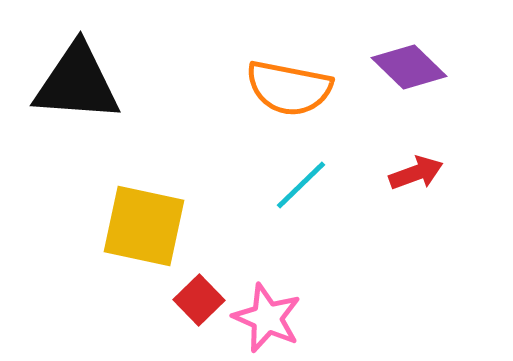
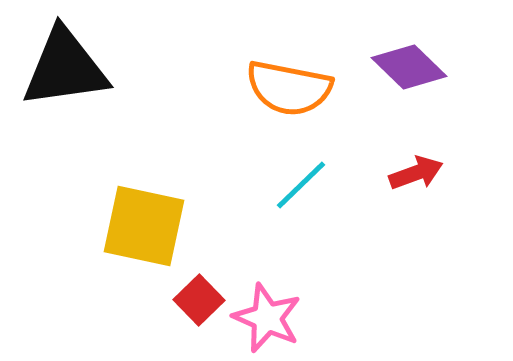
black triangle: moved 12 px left, 15 px up; rotated 12 degrees counterclockwise
